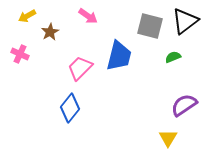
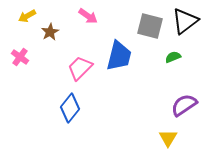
pink cross: moved 3 px down; rotated 12 degrees clockwise
